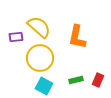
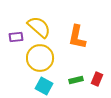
red rectangle: moved 1 px left, 1 px up
